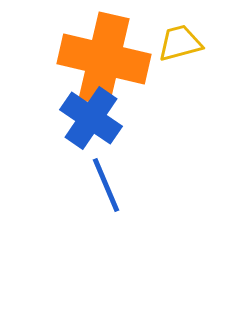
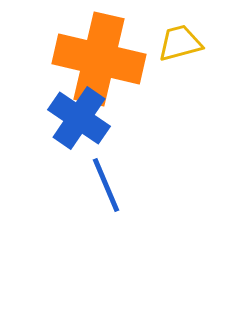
orange cross: moved 5 px left
blue cross: moved 12 px left
